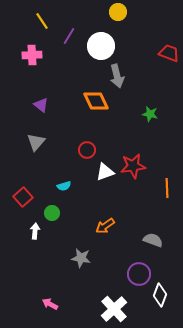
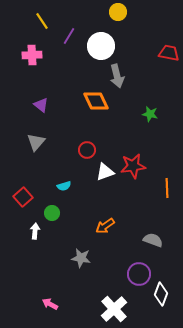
red trapezoid: rotated 10 degrees counterclockwise
white diamond: moved 1 px right, 1 px up
